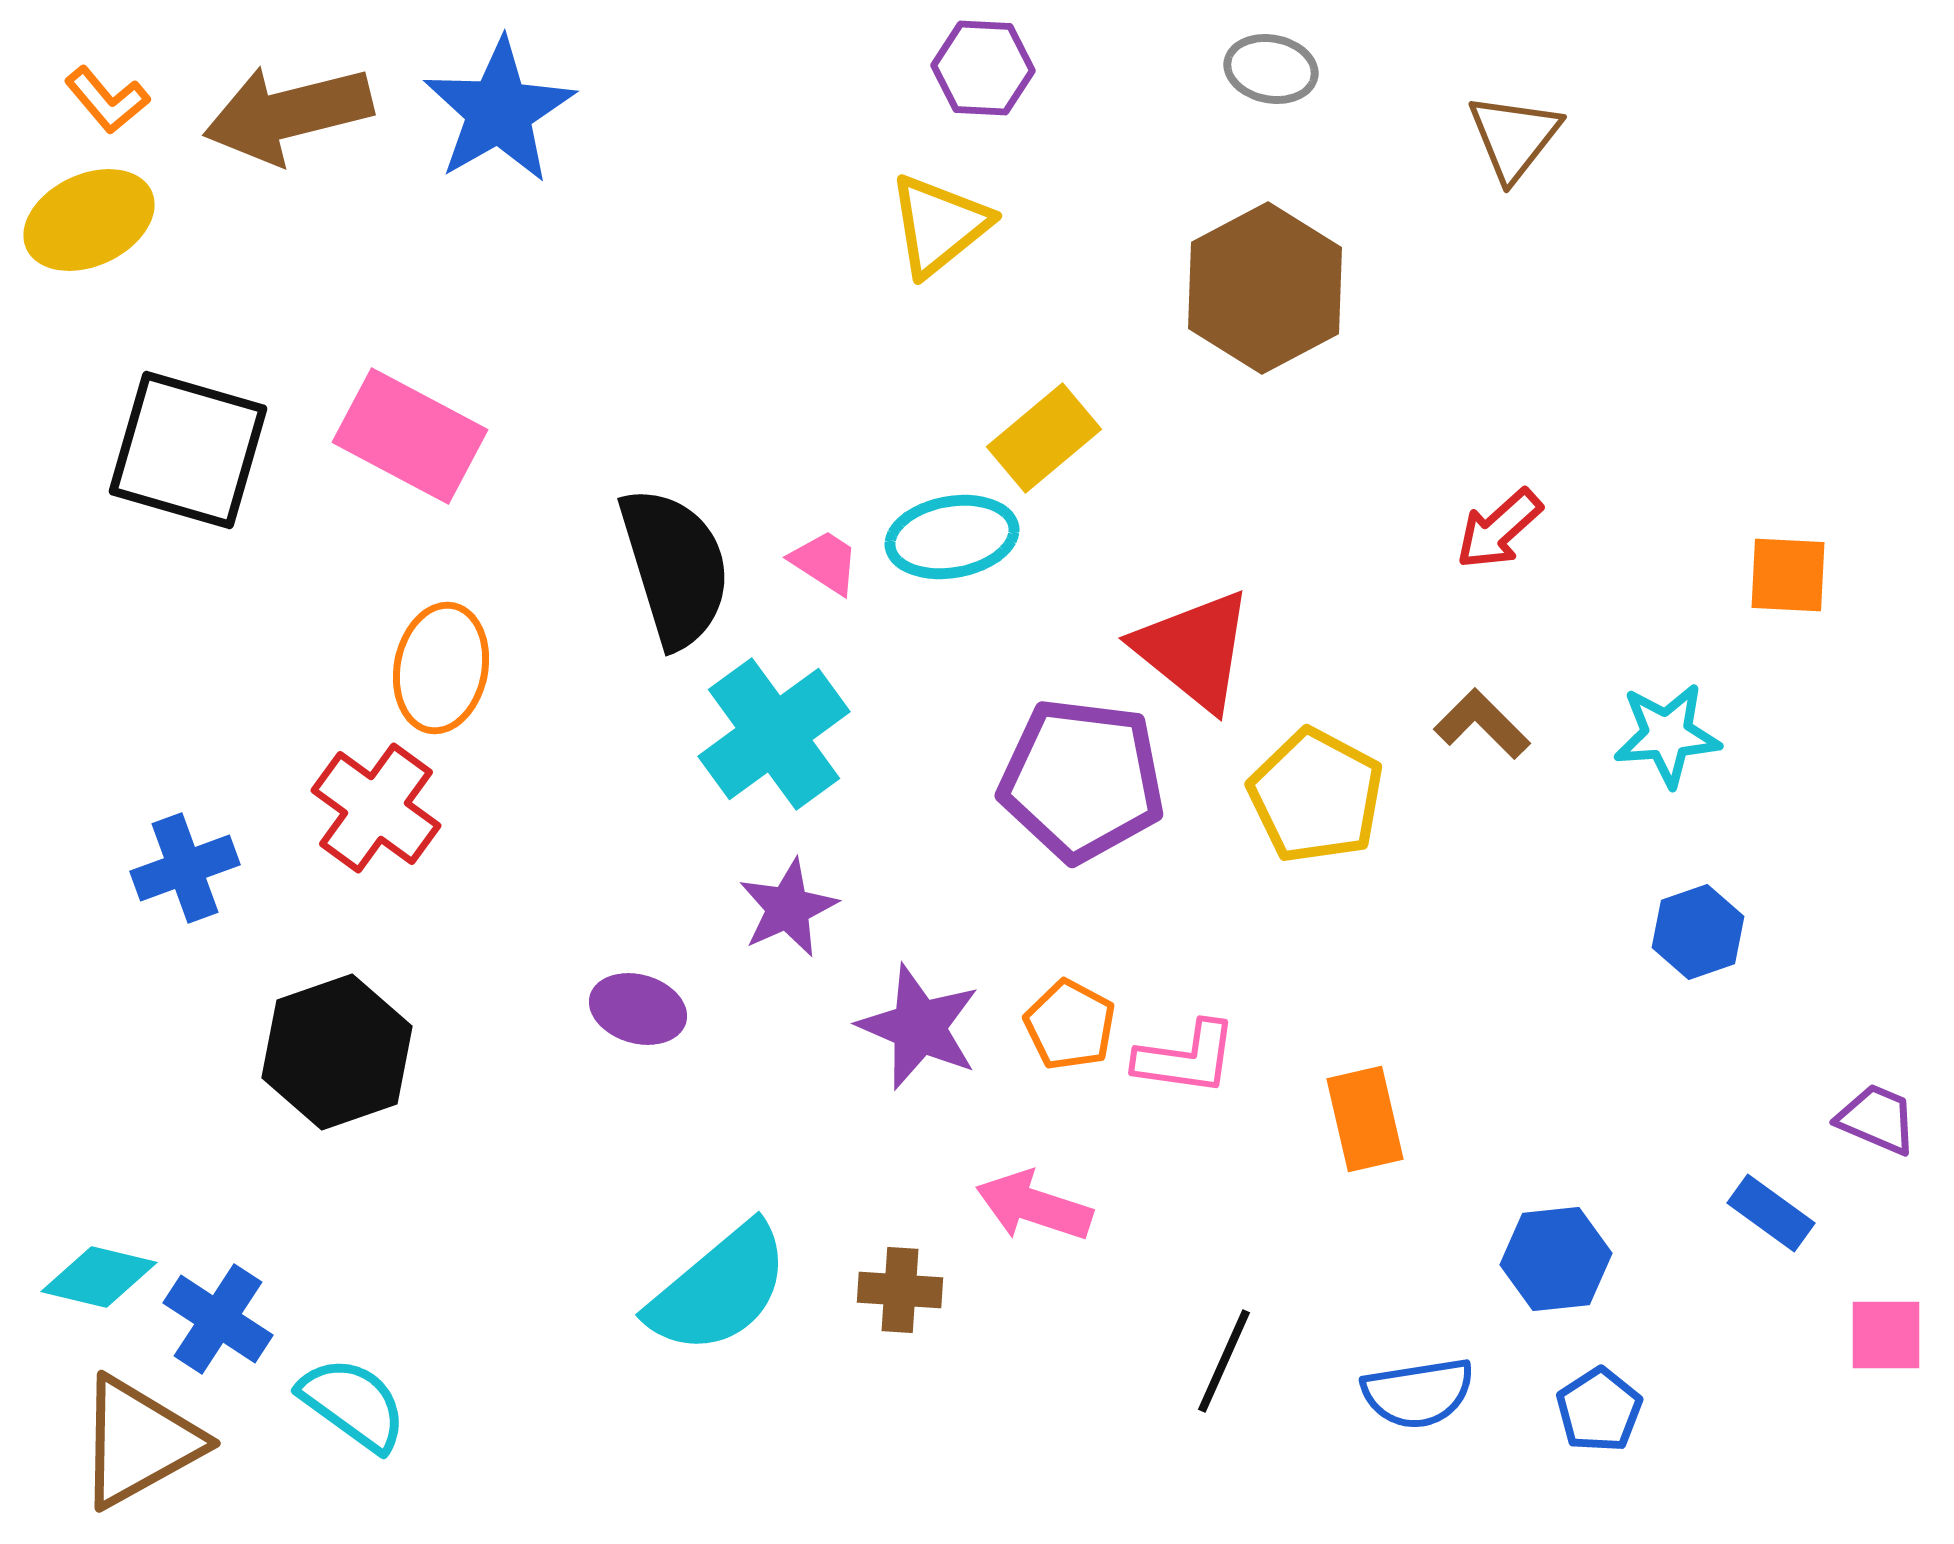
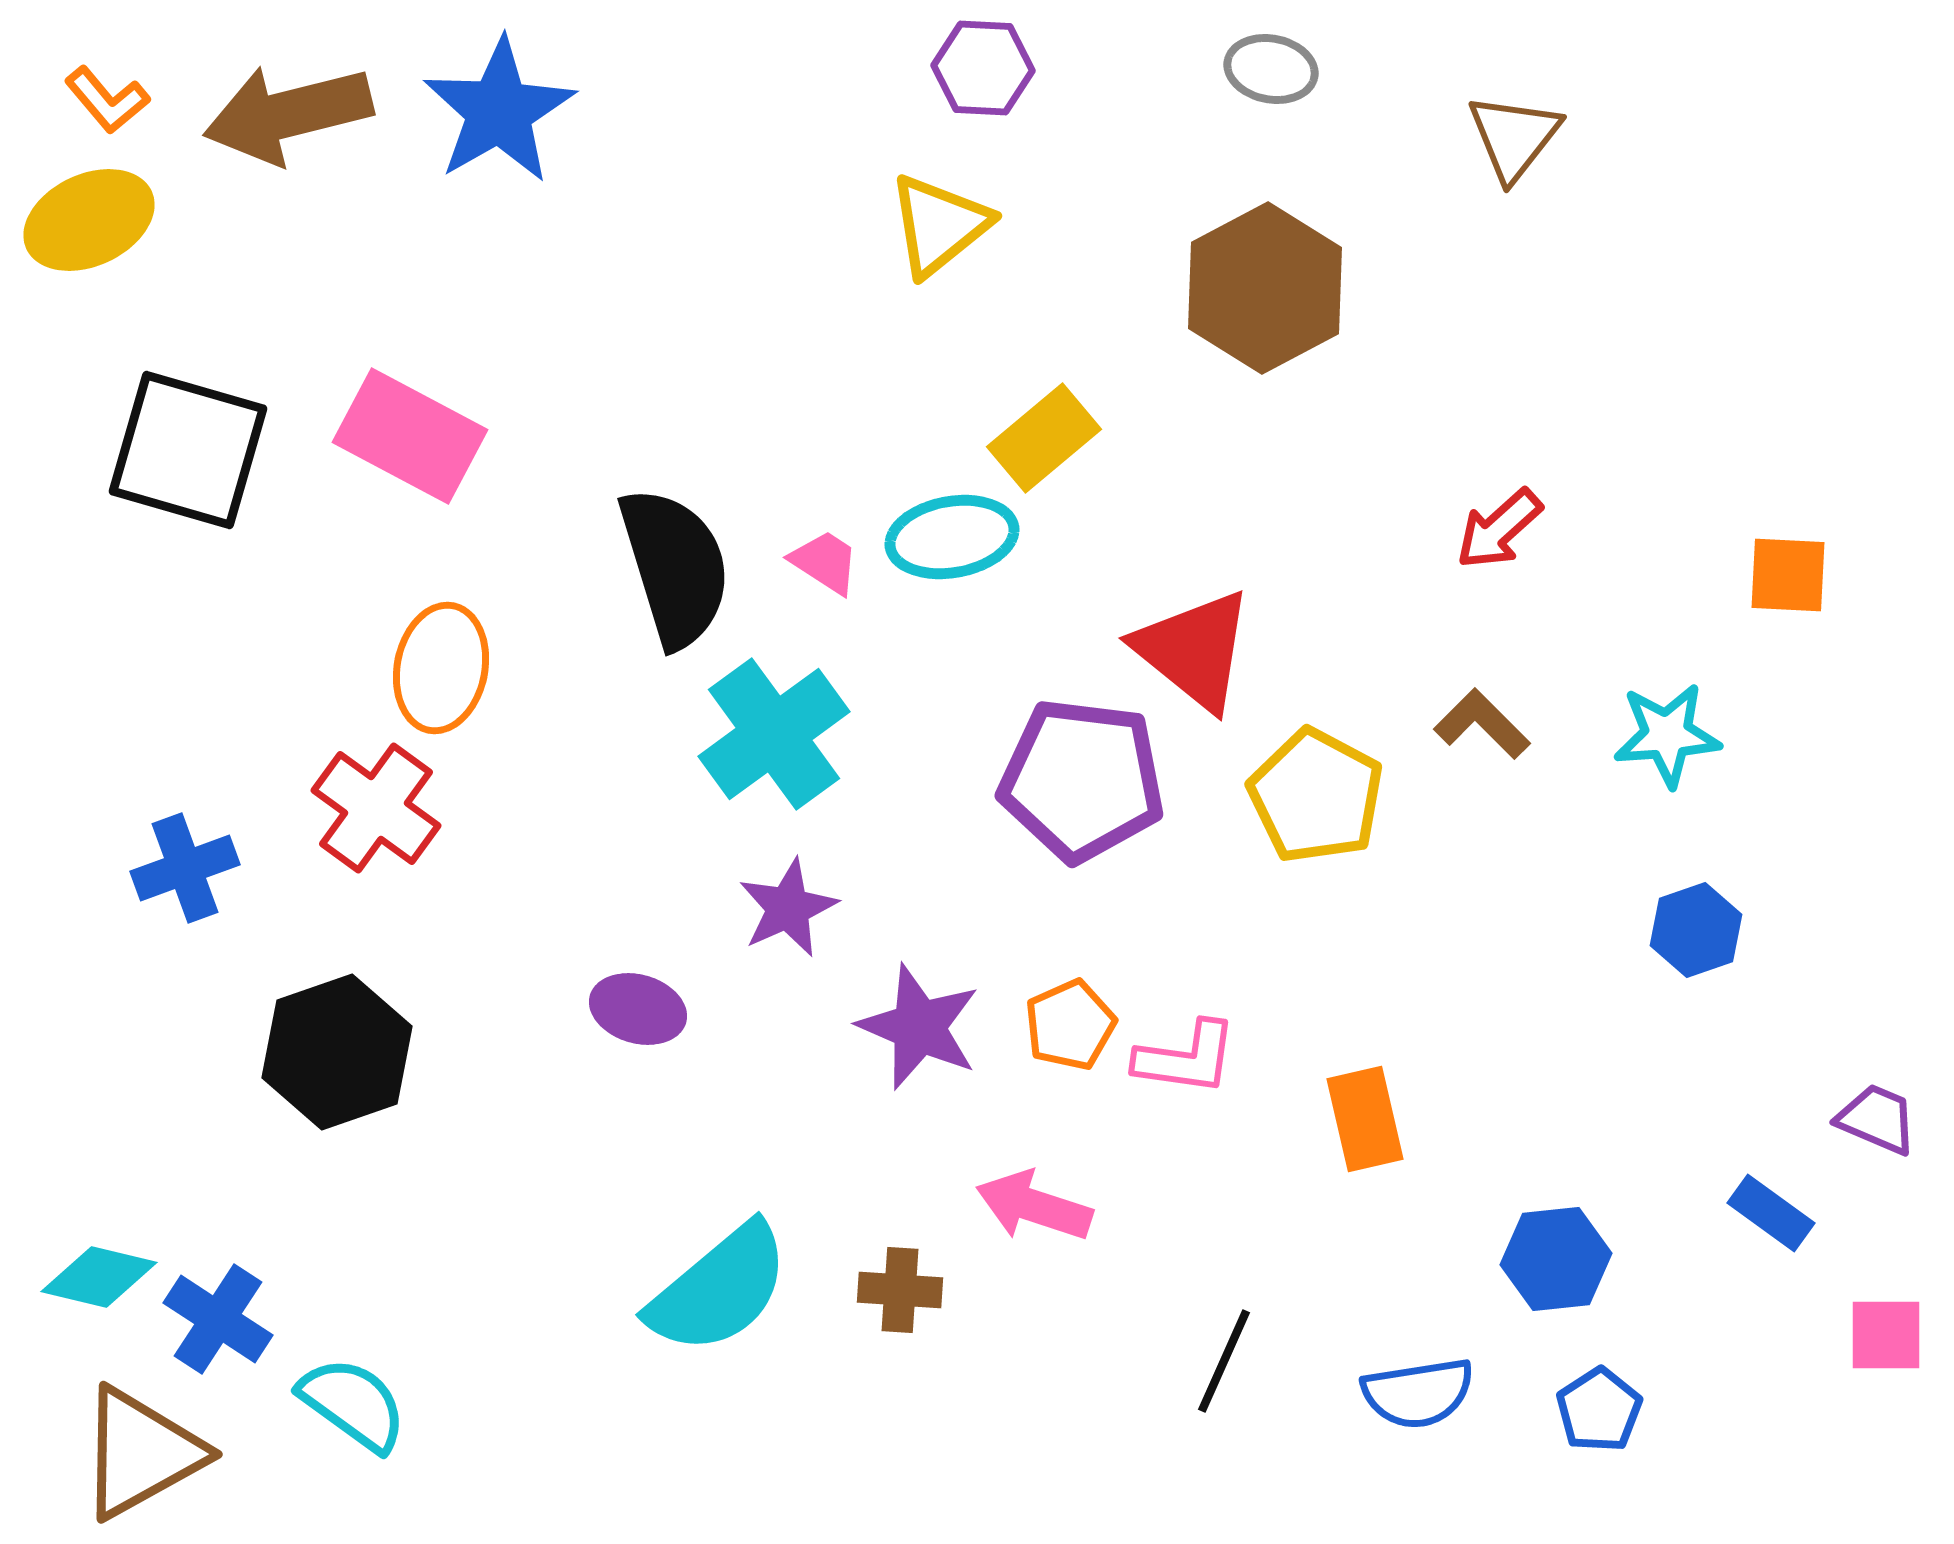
blue hexagon at (1698, 932): moved 2 px left, 2 px up
orange pentagon at (1070, 1025): rotated 20 degrees clockwise
brown triangle at (139, 1442): moved 2 px right, 11 px down
